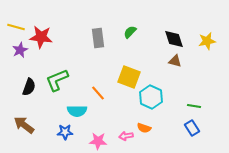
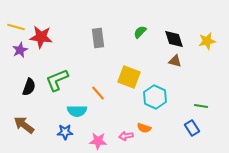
green semicircle: moved 10 px right
cyan hexagon: moved 4 px right
green line: moved 7 px right
